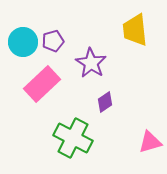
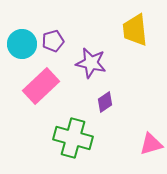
cyan circle: moved 1 px left, 2 px down
purple star: rotated 20 degrees counterclockwise
pink rectangle: moved 1 px left, 2 px down
green cross: rotated 12 degrees counterclockwise
pink triangle: moved 1 px right, 2 px down
